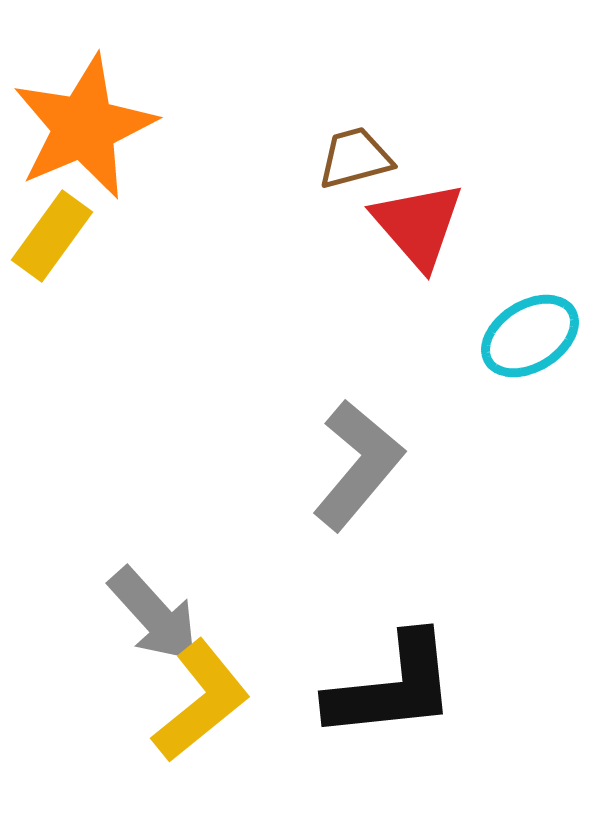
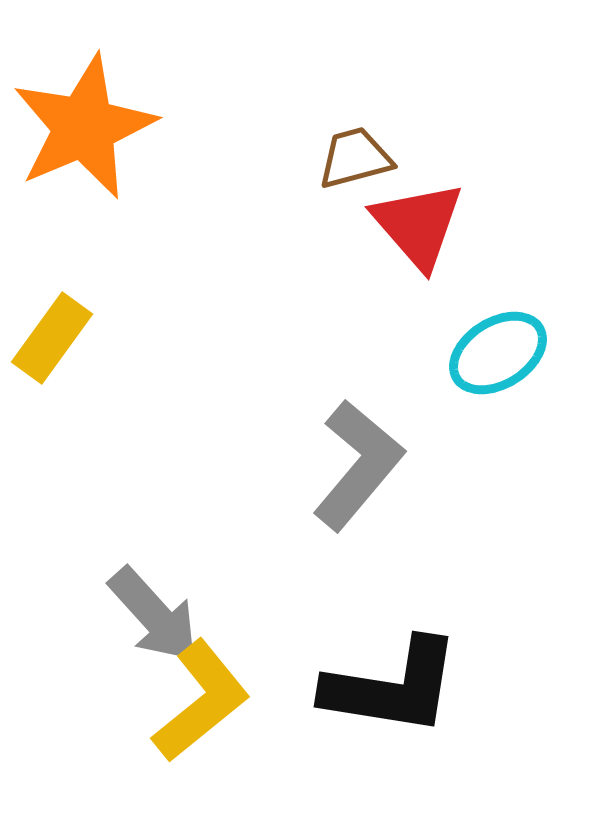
yellow rectangle: moved 102 px down
cyan ellipse: moved 32 px left, 17 px down
black L-shape: rotated 15 degrees clockwise
